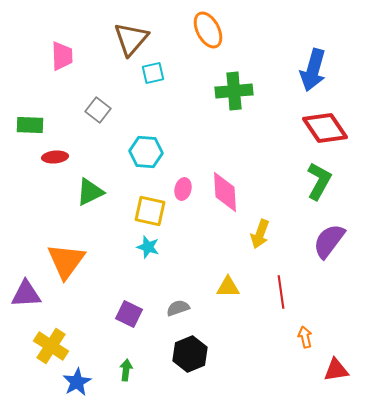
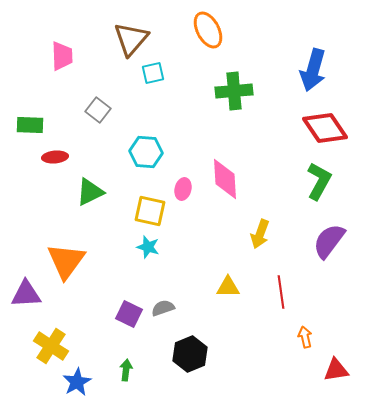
pink diamond: moved 13 px up
gray semicircle: moved 15 px left
